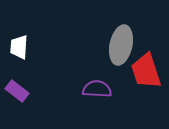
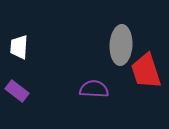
gray ellipse: rotated 9 degrees counterclockwise
purple semicircle: moved 3 px left
